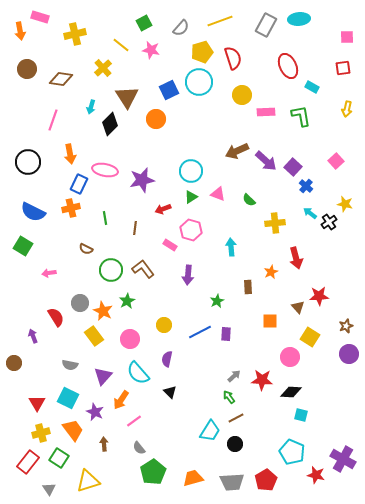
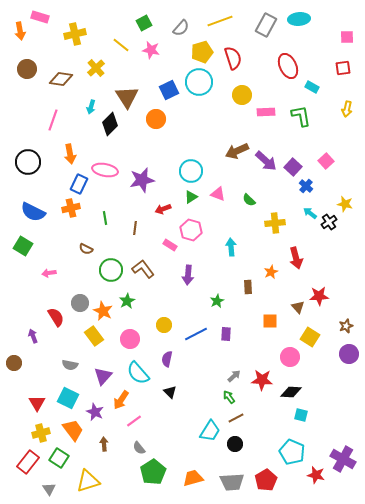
yellow cross at (103, 68): moved 7 px left
pink square at (336, 161): moved 10 px left
blue line at (200, 332): moved 4 px left, 2 px down
